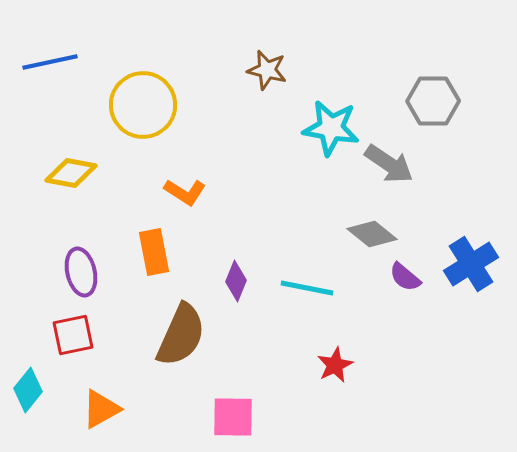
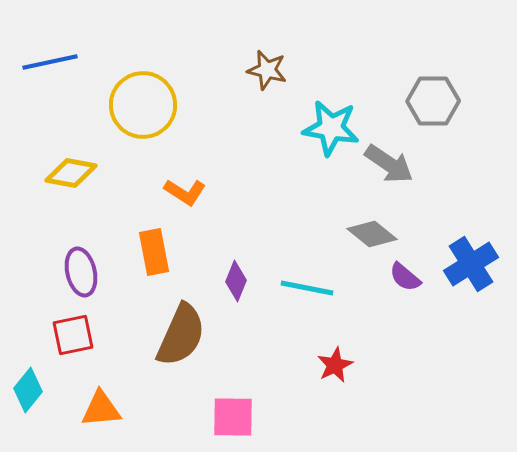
orange triangle: rotated 24 degrees clockwise
